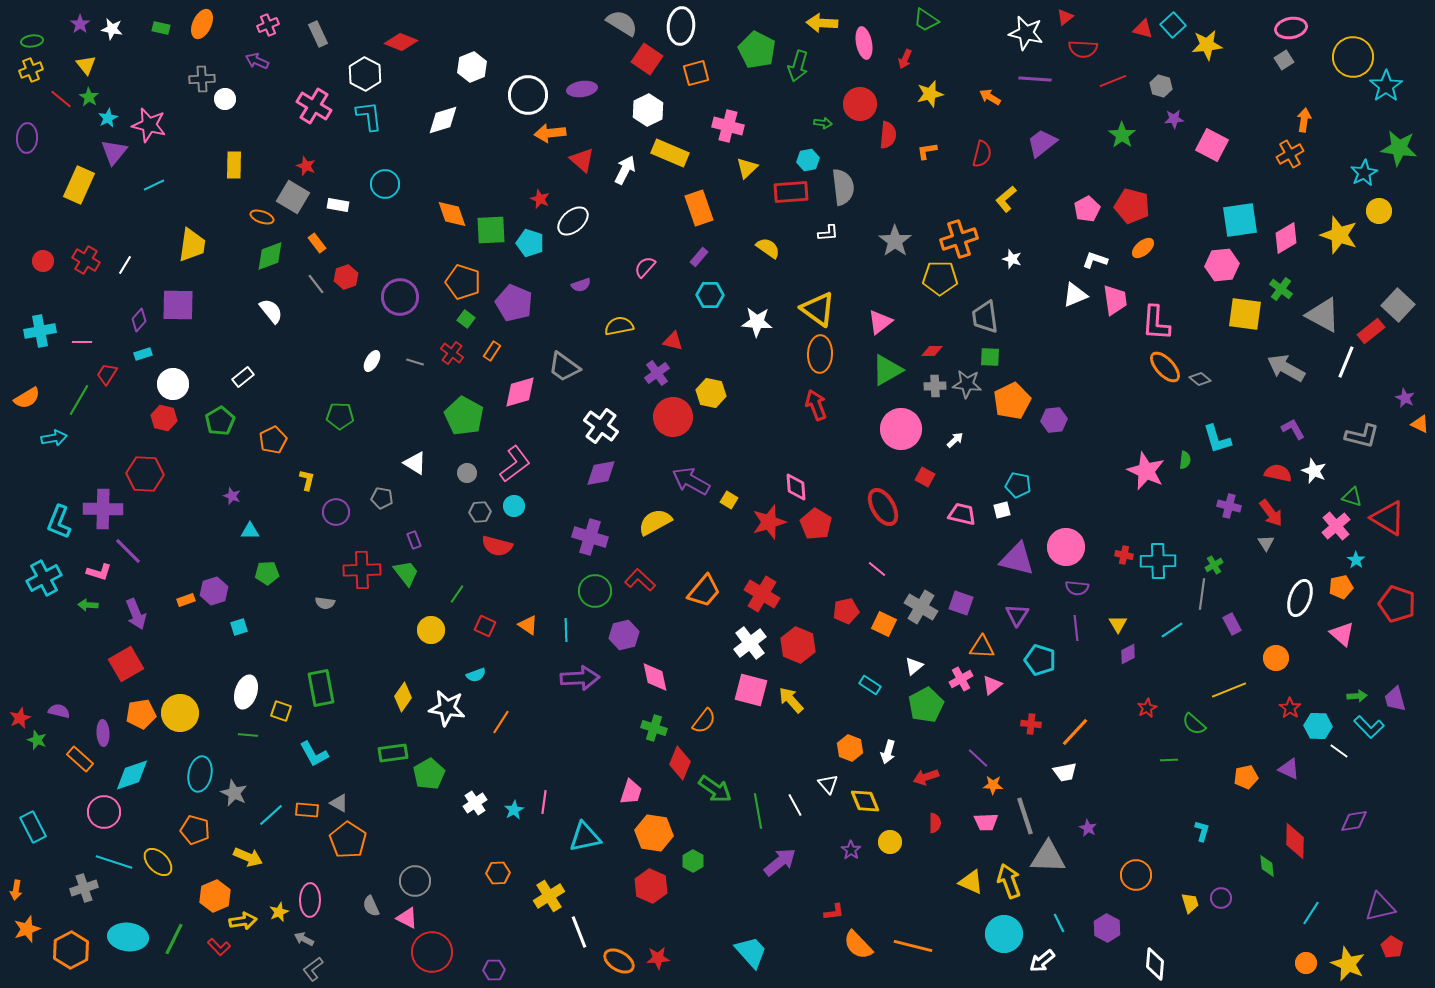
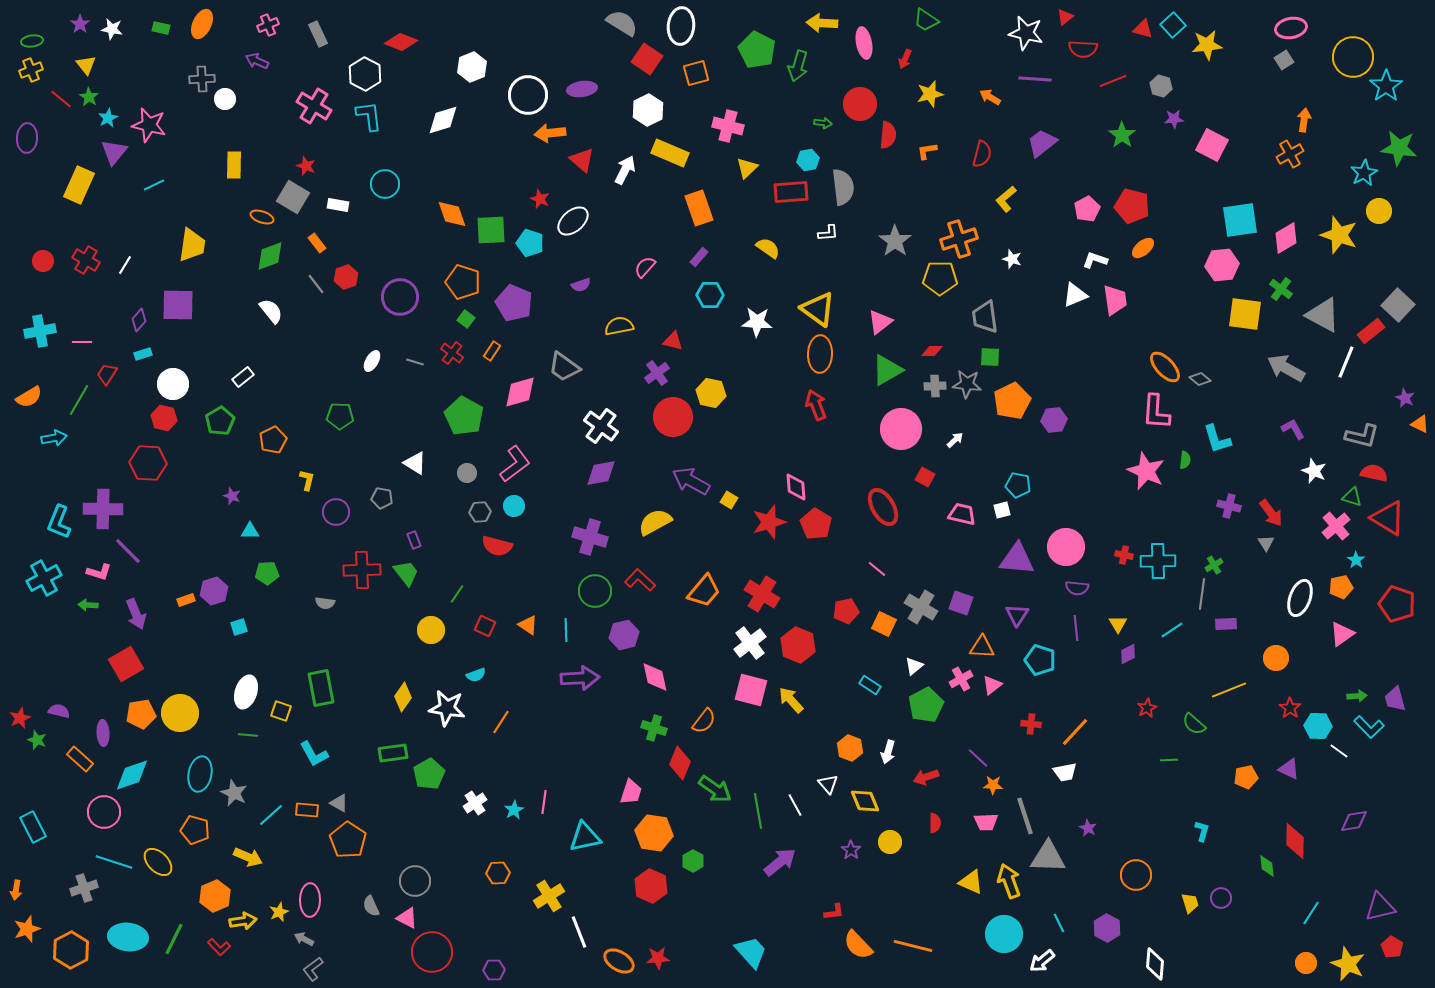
pink L-shape at (1156, 323): moved 89 px down
orange semicircle at (27, 398): moved 2 px right, 1 px up
red semicircle at (1278, 473): moved 96 px right
red hexagon at (145, 474): moved 3 px right, 11 px up
purple triangle at (1017, 559): rotated 9 degrees counterclockwise
purple rectangle at (1232, 624): moved 6 px left; rotated 65 degrees counterclockwise
pink triangle at (1342, 634): rotated 44 degrees clockwise
